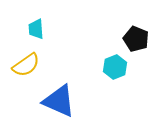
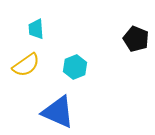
cyan hexagon: moved 40 px left
blue triangle: moved 1 px left, 11 px down
